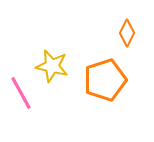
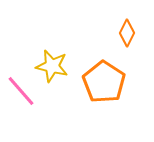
orange pentagon: moved 1 px left, 2 px down; rotated 21 degrees counterclockwise
pink line: moved 2 px up; rotated 12 degrees counterclockwise
